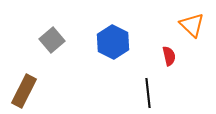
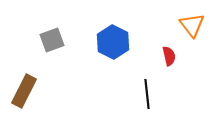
orange triangle: rotated 8 degrees clockwise
gray square: rotated 20 degrees clockwise
black line: moved 1 px left, 1 px down
